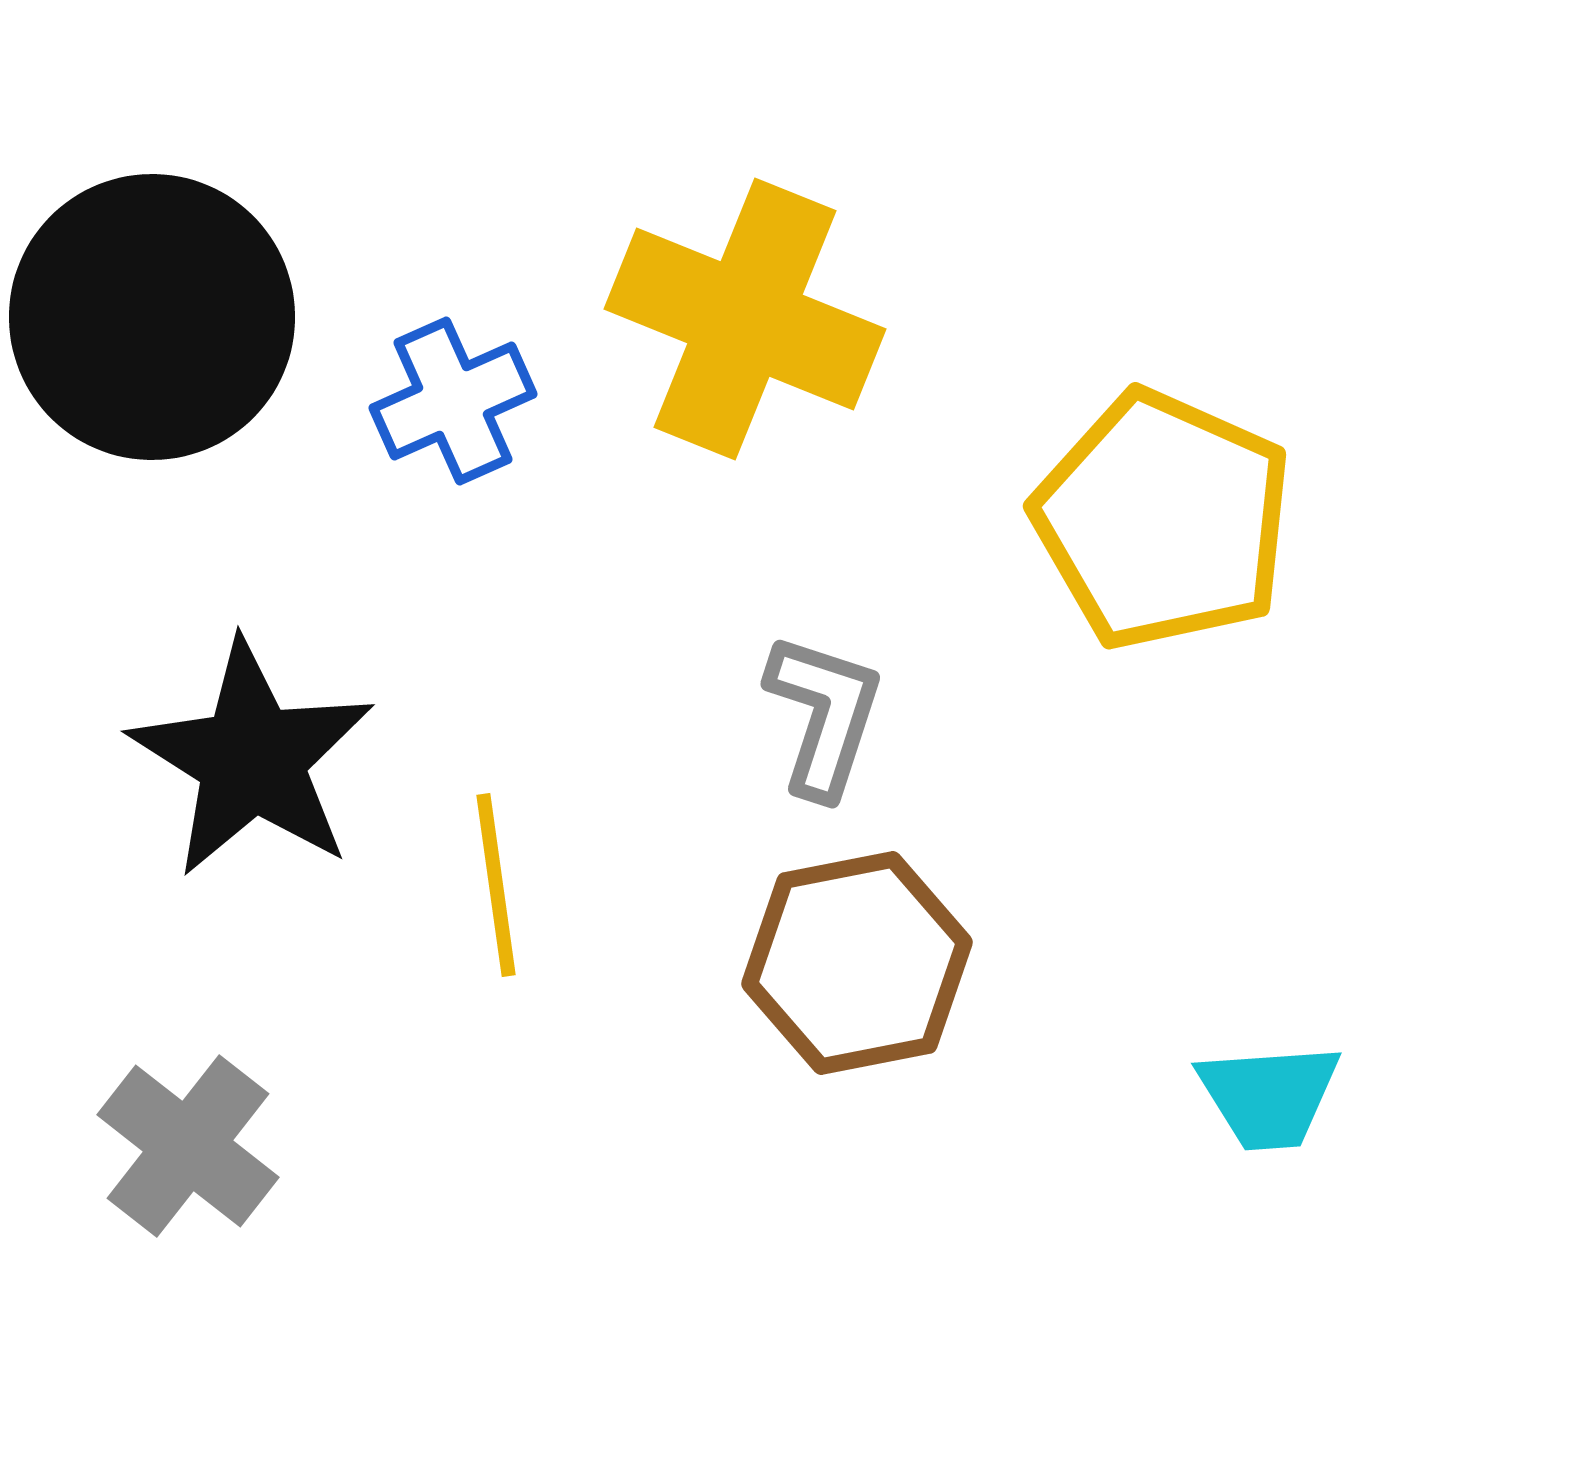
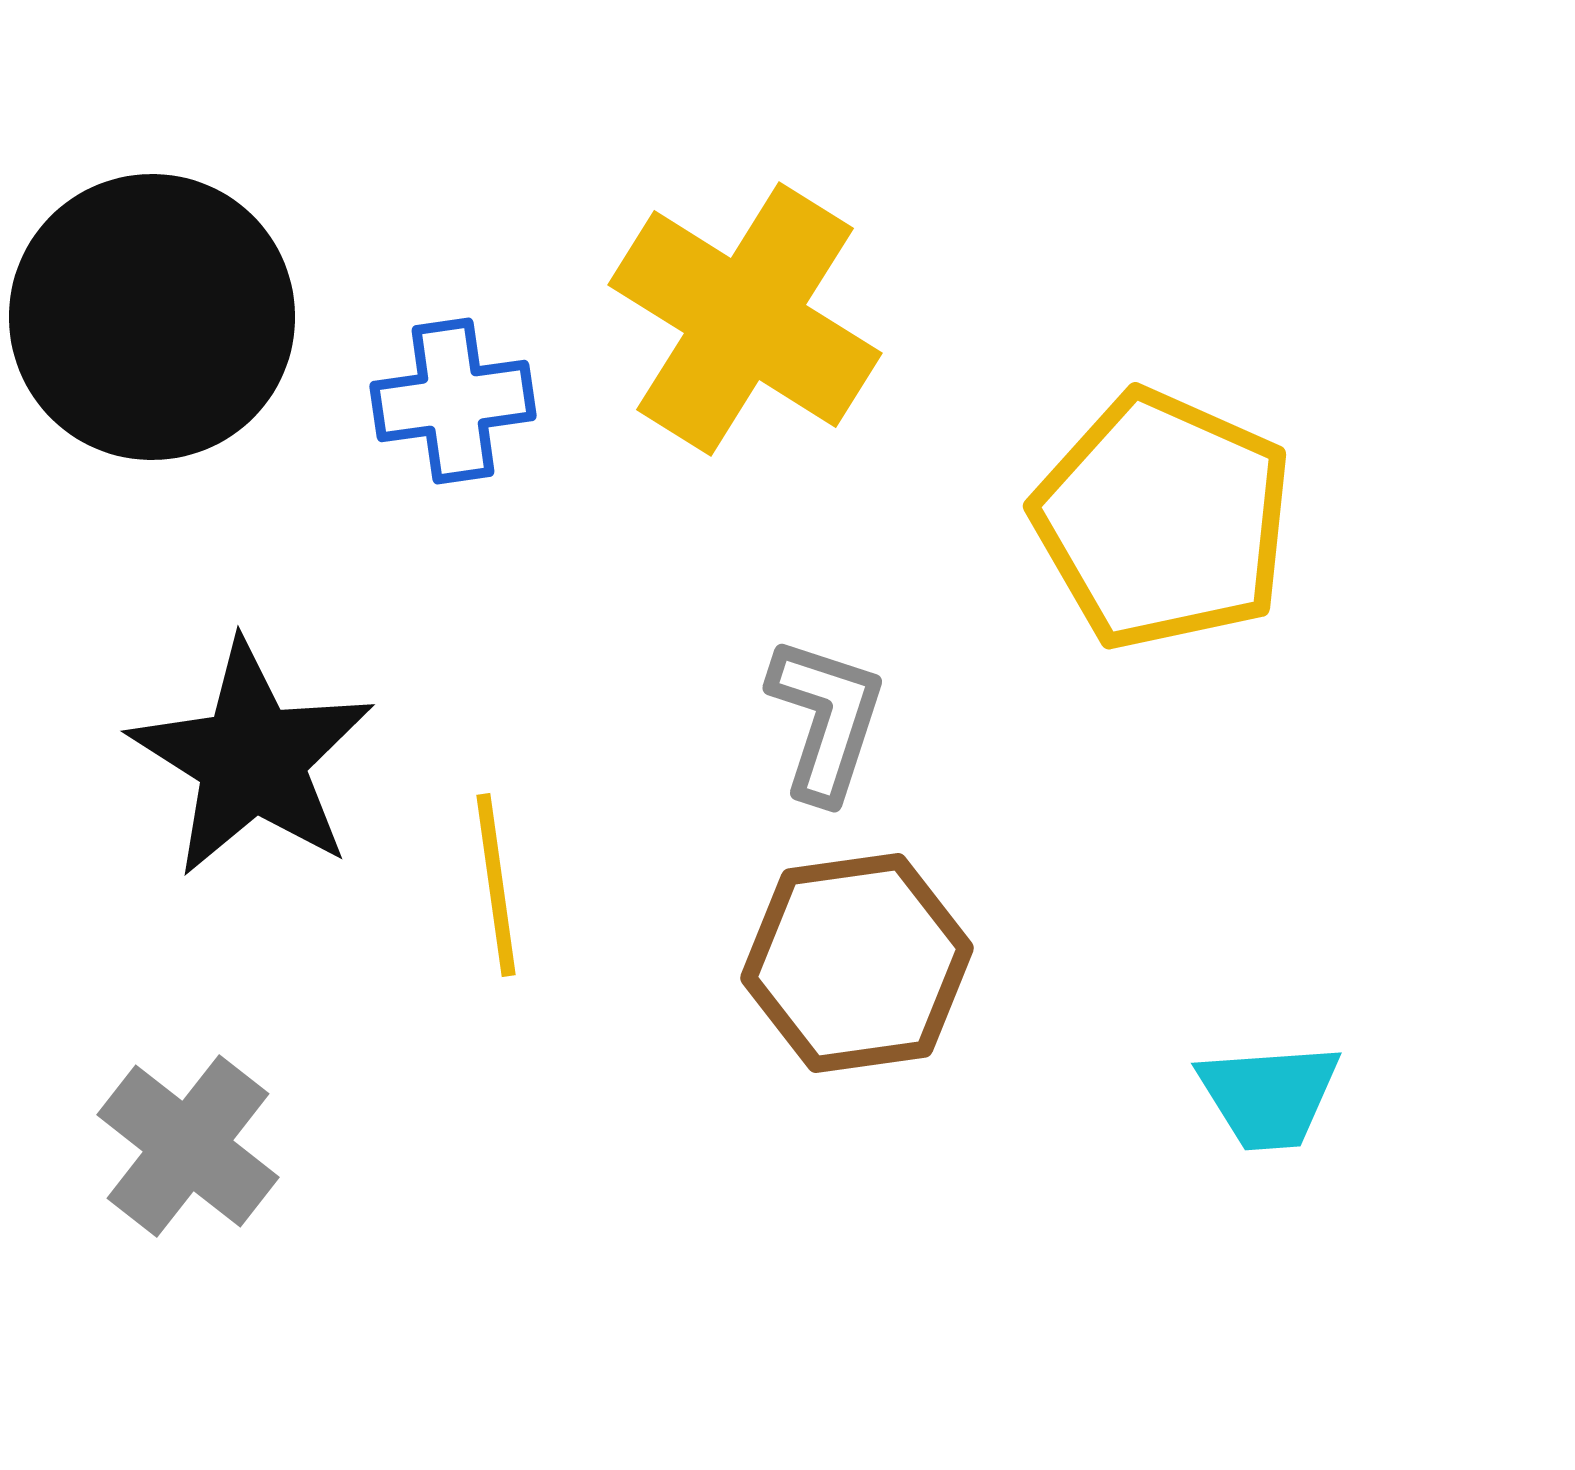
yellow cross: rotated 10 degrees clockwise
blue cross: rotated 16 degrees clockwise
gray L-shape: moved 2 px right, 4 px down
brown hexagon: rotated 3 degrees clockwise
